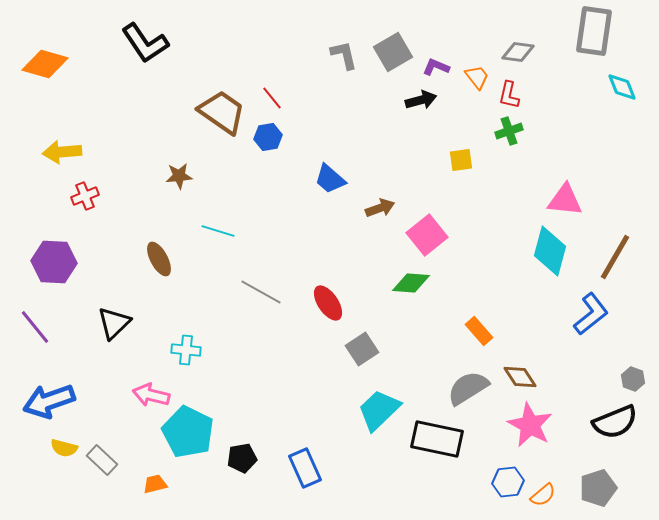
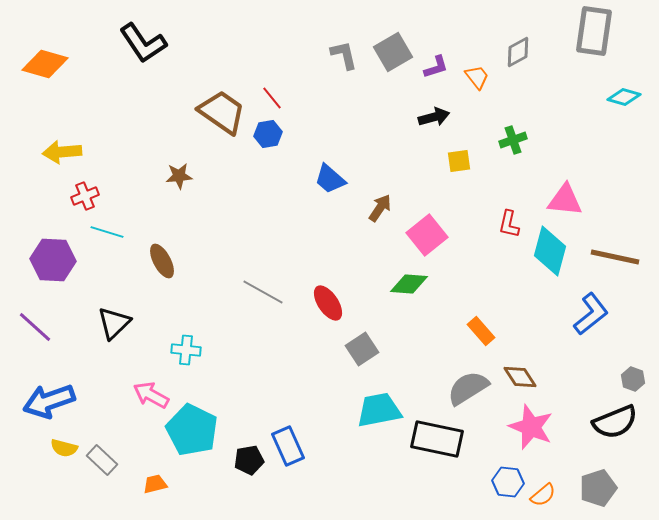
black L-shape at (145, 43): moved 2 px left
gray diamond at (518, 52): rotated 36 degrees counterclockwise
purple L-shape at (436, 67): rotated 140 degrees clockwise
cyan diamond at (622, 87): moved 2 px right, 10 px down; rotated 52 degrees counterclockwise
red L-shape at (509, 95): moved 129 px down
black arrow at (421, 100): moved 13 px right, 17 px down
green cross at (509, 131): moved 4 px right, 9 px down
blue hexagon at (268, 137): moved 3 px up
yellow square at (461, 160): moved 2 px left, 1 px down
brown arrow at (380, 208): rotated 36 degrees counterclockwise
cyan line at (218, 231): moved 111 px left, 1 px down
brown line at (615, 257): rotated 72 degrees clockwise
brown ellipse at (159, 259): moved 3 px right, 2 px down
purple hexagon at (54, 262): moved 1 px left, 2 px up
green diamond at (411, 283): moved 2 px left, 1 px down
gray line at (261, 292): moved 2 px right
purple line at (35, 327): rotated 9 degrees counterclockwise
orange rectangle at (479, 331): moved 2 px right
pink arrow at (151, 395): rotated 15 degrees clockwise
cyan trapezoid at (379, 410): rotated 33 degrees clockwise
pink star at (530, 425): moved 1 px right, 2 px down; rotated 6 degrees counterclockwise
cyan pentagon at (188, 432): moved 4 px right, 2 px up
black pentagon at (242, 458): moved 7 px right, 2 px down
blue rectangle at (305, 468): moved 17 px left, 22 px up
blue hexagon at (508, 482): rotated 12 degrees clockwise
